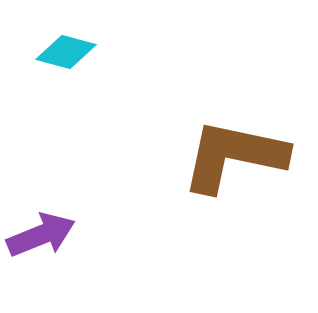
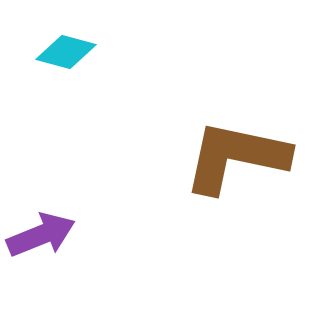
brown L-shape: moved 2 px right, 1 px down
